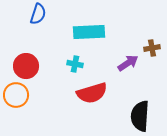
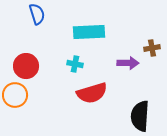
blue semicircle: moved 1 px left; rotated 35 degrees counterclockwise
purple arrow: rotated 35 degrees clockwise
orange circle: moved 1 px left
